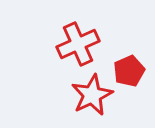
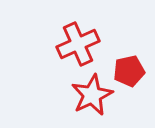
red pentagon: rotated 12 degrees clockwise
